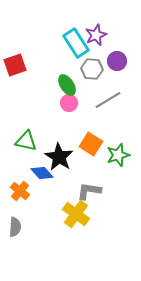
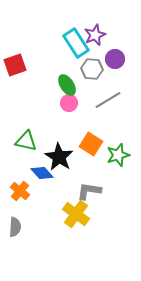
purple star: moved 1 px left
purple circle: moved 2 px left, 2 px up
